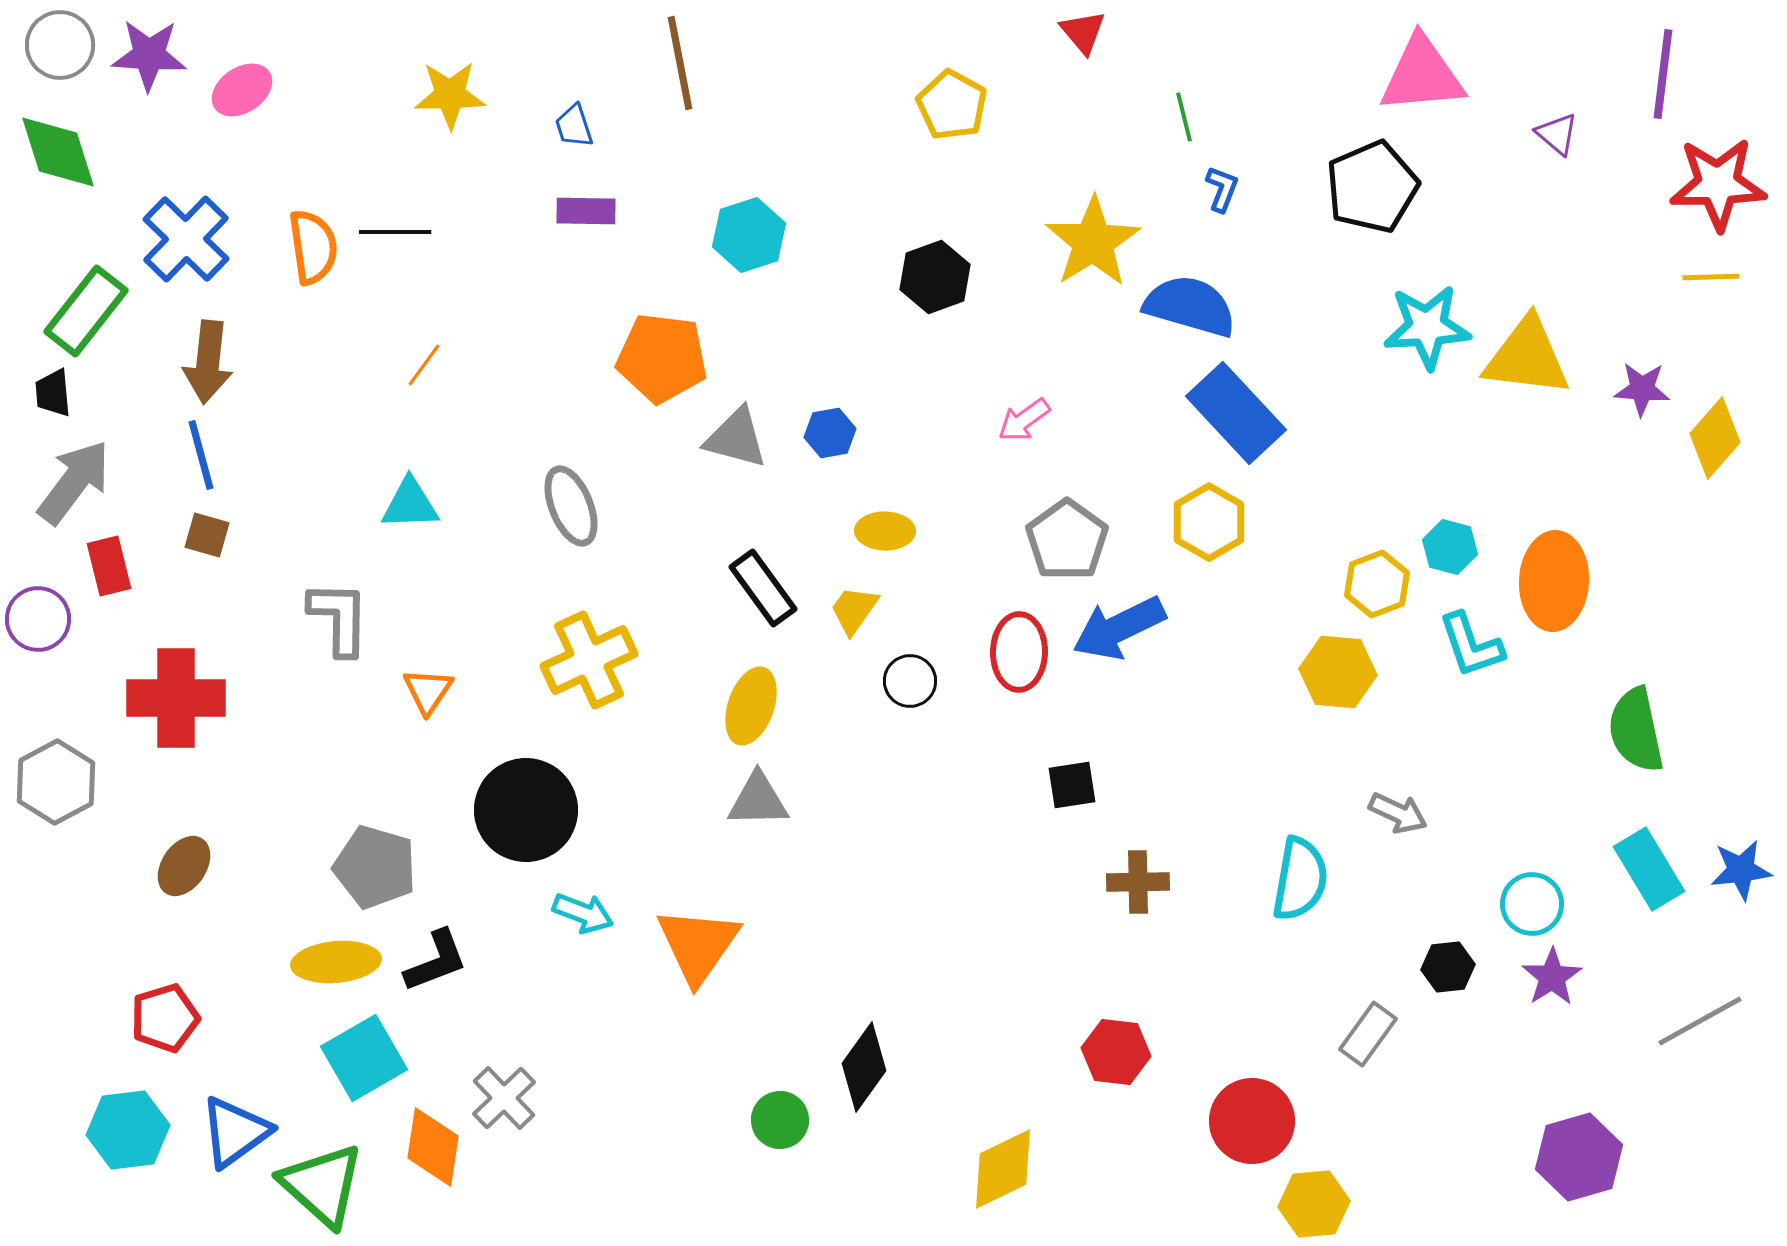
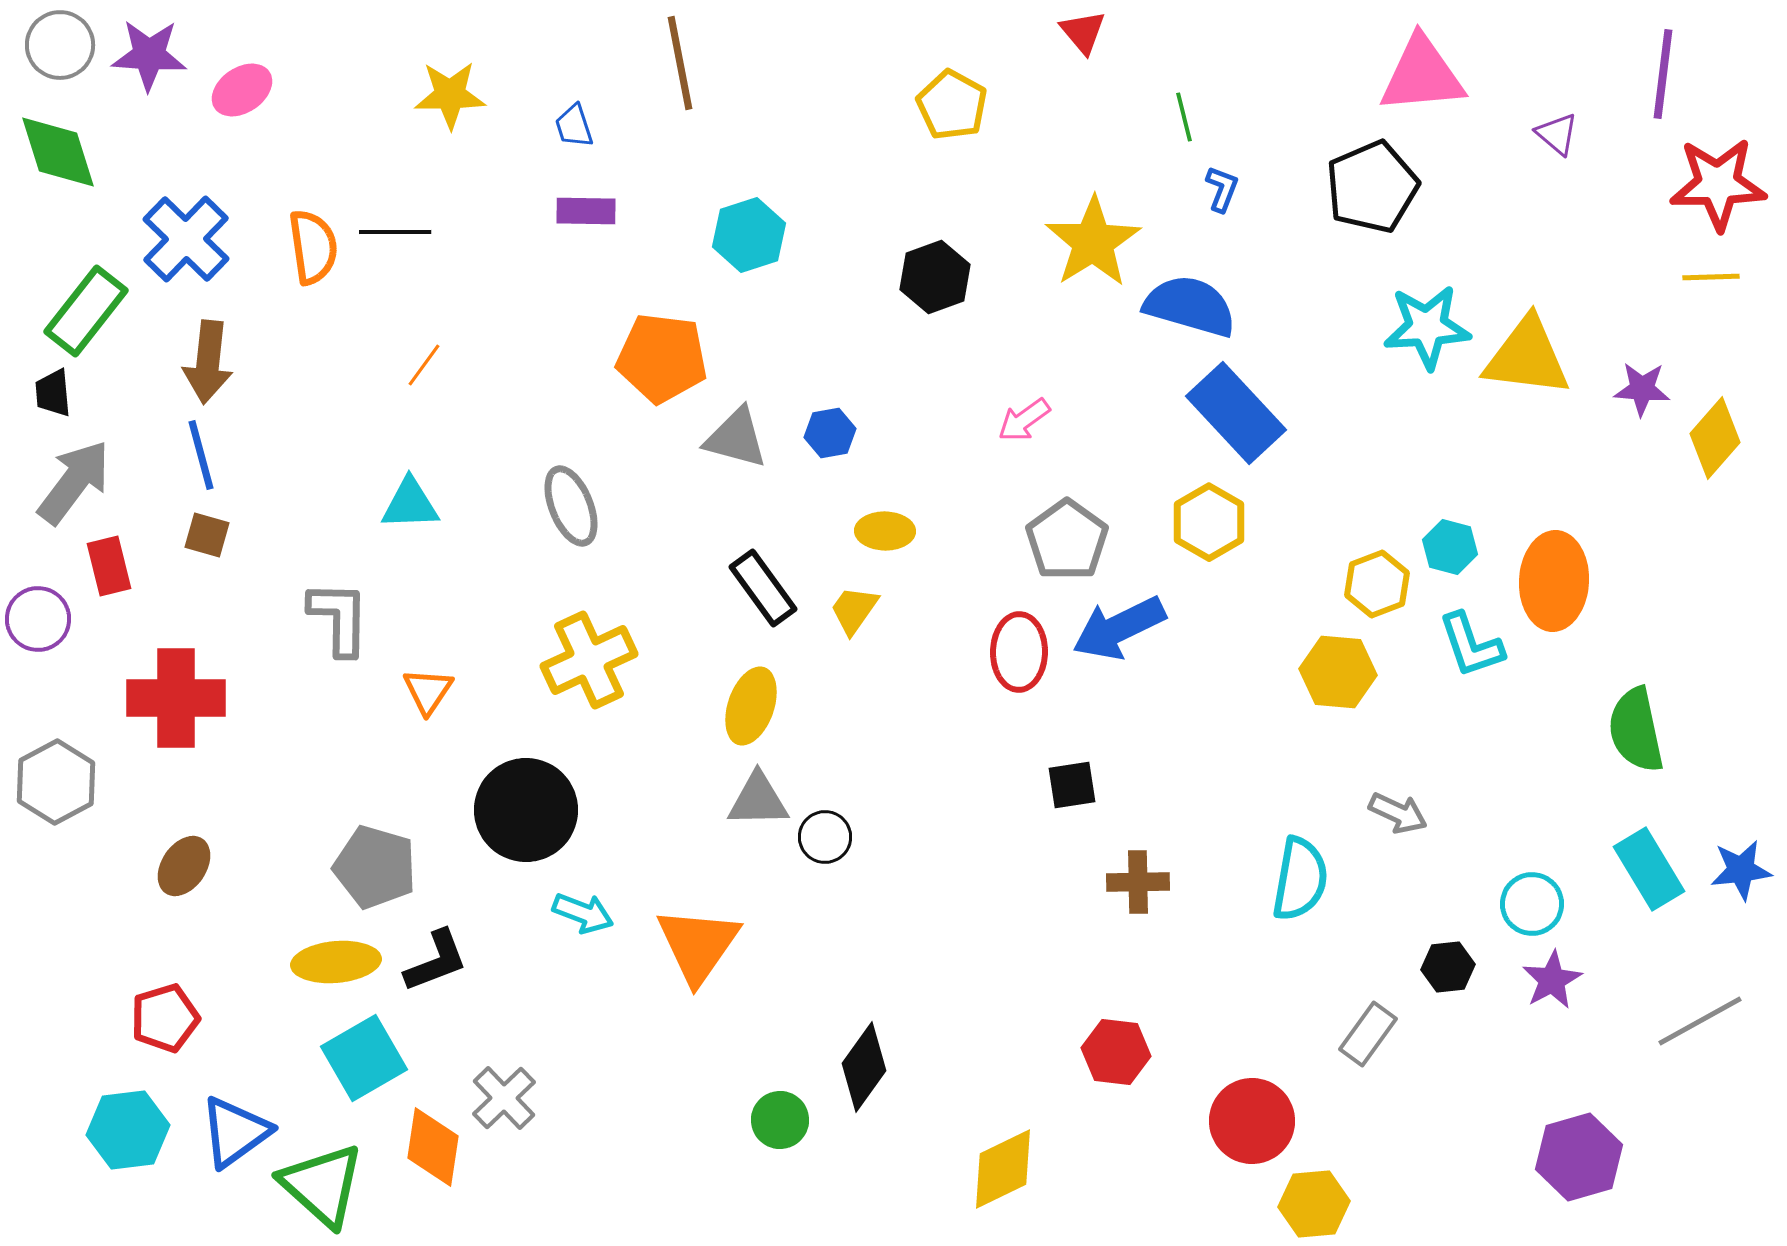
black circle at (910, 681): moved 85 px left, 156 px down
purple star at (1552, 977): moved 3 px down; rotated 4 degrees clockwise
